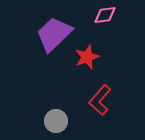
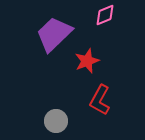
pink diamond: rotated 15 degrees counterclockwise
red star: moved 4 px down
red L-shape: rotated 12 degrees counterclockwise
